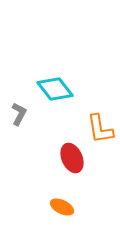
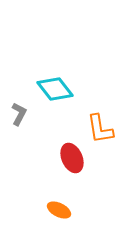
orange ellipse: moved 3 px left, 3 px down
